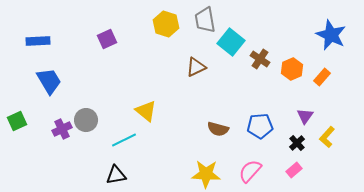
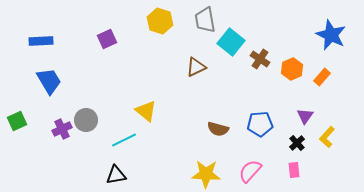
yellow hexagon: moved 6 px left, 3 px up
blue rectangle: moved 3 px right
blue pentagon: moved 2 px up
pink rectangle: rotated 56 degrees counterclockwise
